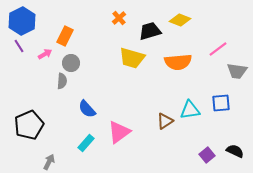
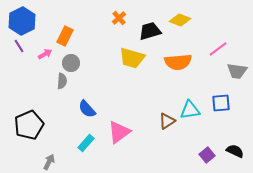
brown triangle: moved 2 px right
